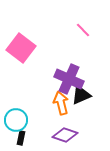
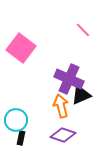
orange arrow: moved 3 px down
purple diamond: moved 2 px left
